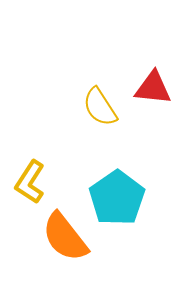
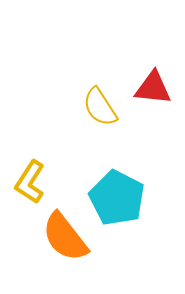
cyan pentagon: rotated 10 degrees counterclockwise
